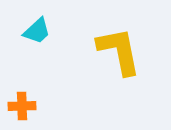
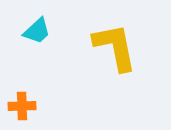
yellow L-shape: moved 4 px left, 4 px up
